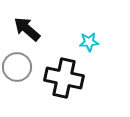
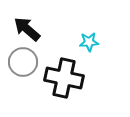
gray circle: moved 6 px right, 5 px up
